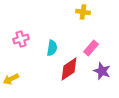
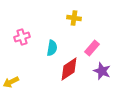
yellow cross: moved 9 px left, 6 px down
pink cross: moved 1 px right, 2 px up
pink rectangle: moved 1 px right
yellow arrow: moved 3 px down
